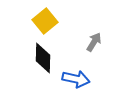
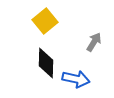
black diamond: moved 3 px right, 5 px down
